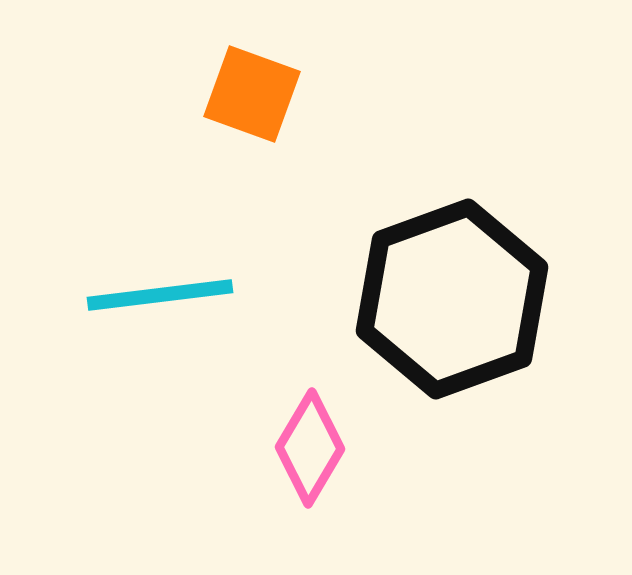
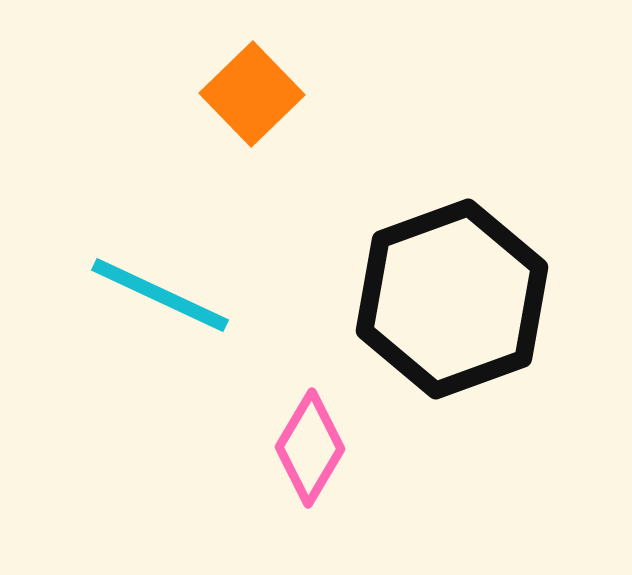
orange square: rotated 26 degrees clockwise
cyan line: rotated 32 degrees clockwise
